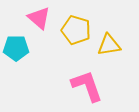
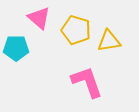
yellow triangle: moved 4 px up
pink L-shape: moved 4 px up
